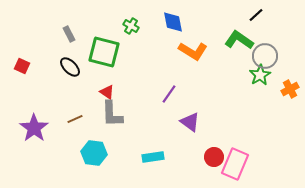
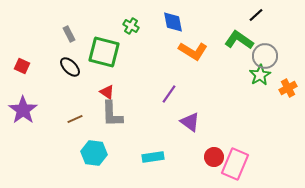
orange cross: moved 2 px left, 1 px up
purple star: moved 11 px left, 18 px up
